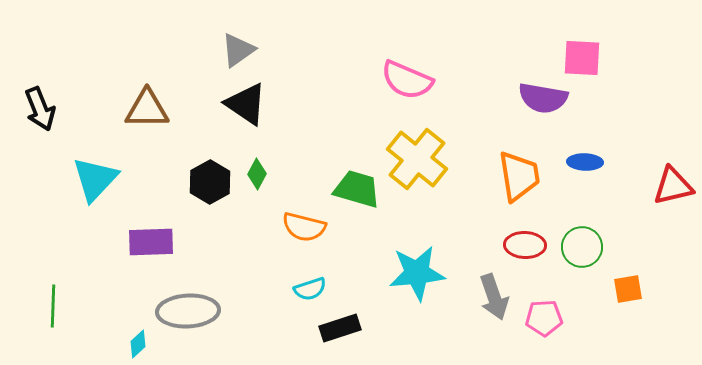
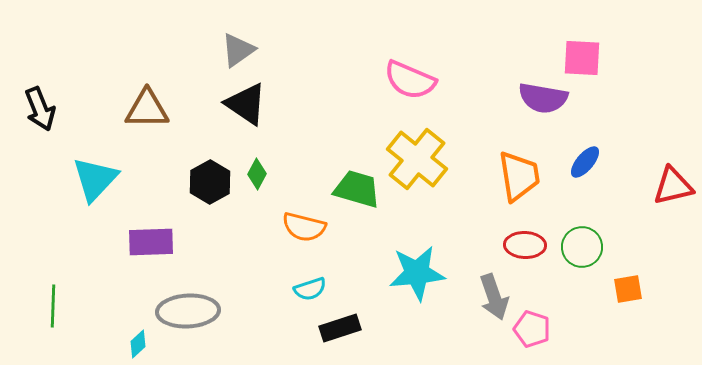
pink semicircle: moved 3 px right
blue ellipse: rotated 52 degrees counterclockwise
pink pentagon: moved 12 px left, 11 px down; rotated 21 degrees clockwise
